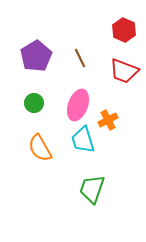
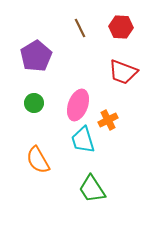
red hexagon: moved 3 px left, 3 px up; rotated 20 degrees counterclockwise
brown line: moved 30 px up
red trapezoid: moved 1 px left, 1 px down
orange semicircle: moved 2 px left, 12 px down
green trapezoid: rotated 52 degrees counterclockwise
